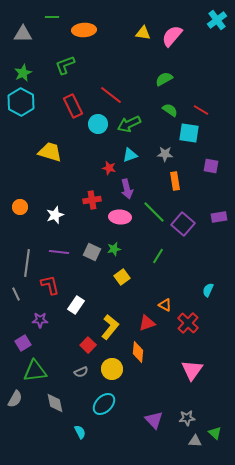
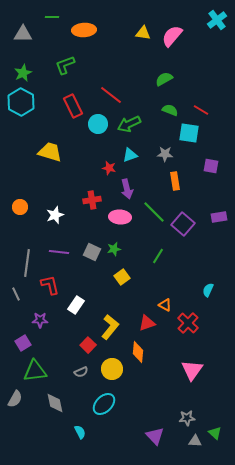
green semicircle at (170, 110): rotated 14 degrees counterclockwise
purple triangle at (154, 420): moved 1 px right, 16 px down
